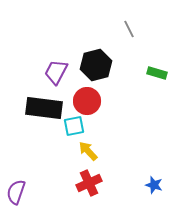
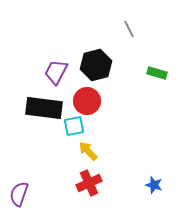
purple semicircle: moved 3 px right, 2 px down
